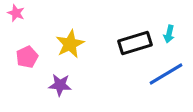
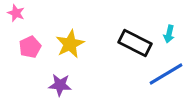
black rectangle: rotated 44 degrees clockwise
pink pentagon: moved 3 px right, 10 px up
